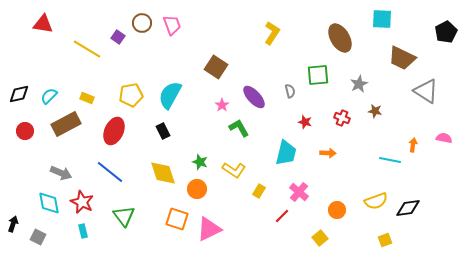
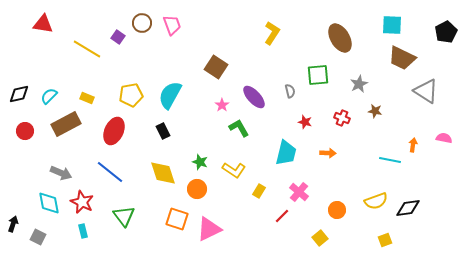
cyan square at (382, 19): moved 10 px right, 6 px down
